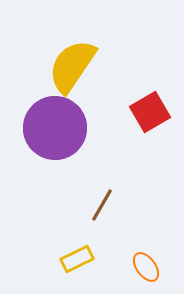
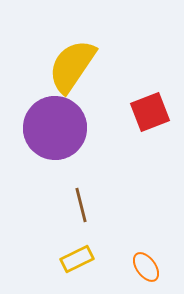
red square: rotated 9 degrees clockwise
brown line: moved 21 px left; rotated 44 degrees counterclockwise
